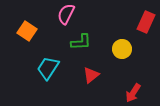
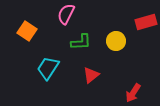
red rectangle: rotated 50 degrees clockwise
yellow circle: moved 6 px left, 8 px up
